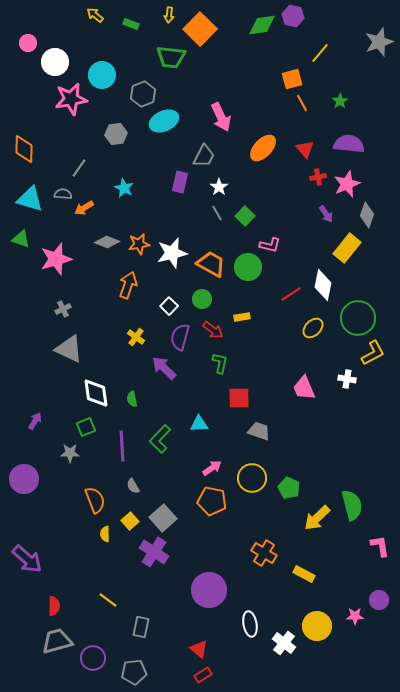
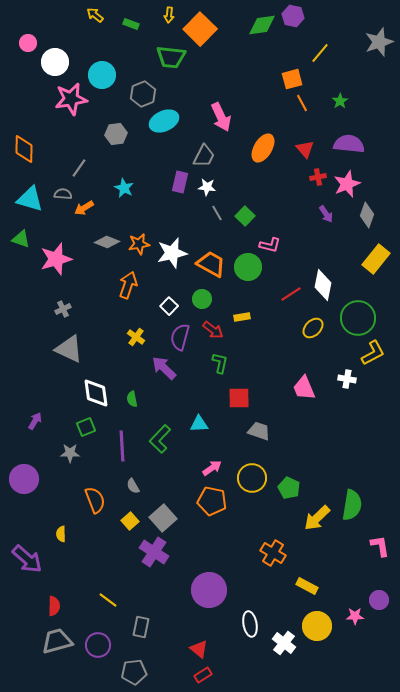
orange ellipse at (263, 148): rotated 12 degrees counterclockwise
white star at (219, 187): moved 12 px left; rotated 30 degrees counterclockwise
yellow rectangle at (347, 248): moved 29 px right, 11 px down
green semicircle at (352, 505): rotated 24 degrees clockwise
yellow semicircle at (105, 534): moved 44 px left
orange cross at (264, 553): moved 9 px right
yellow rectangle at (304, 574): moved 3 px right, 12 px down
purple circle at (93, 658): moved 5 px right, 13 px up
